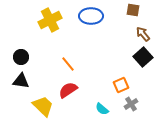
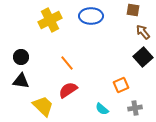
brown arrow: moved 2 px up
orange line: moved 1 px left, 1 px up
gray cross: moved 4 px right, 4 px down; rotated 24 degrees clockwise
